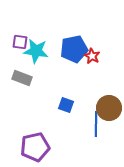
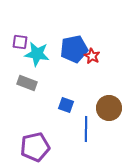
cyan star: moved 1 px right, 3 px down
gray rectangle: moved 5 px right, 5 px down
blue line: moved 10 px left, 5 px down
